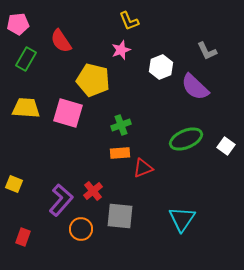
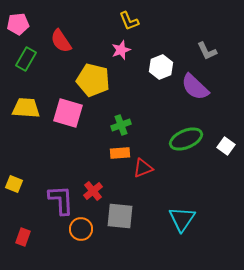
purple L-shape: rotated 44 degrees counterclockwise
